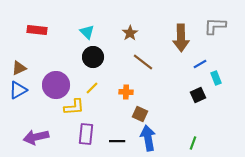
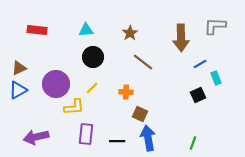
cyan triangle: moved 1 px left, 2 px up; rotated 49 degrees counterclockwise
purple circle: moved 1 px up
